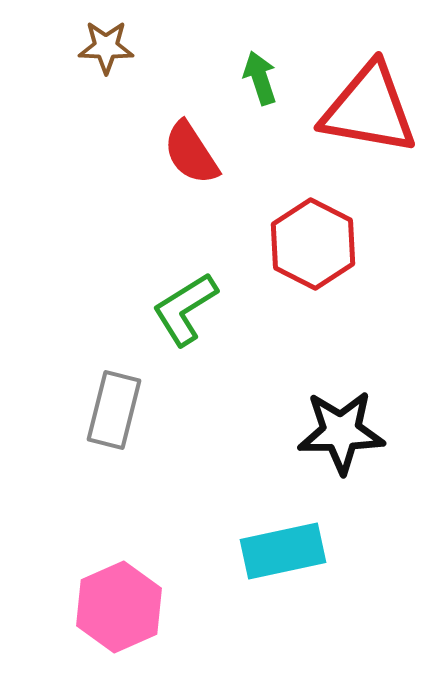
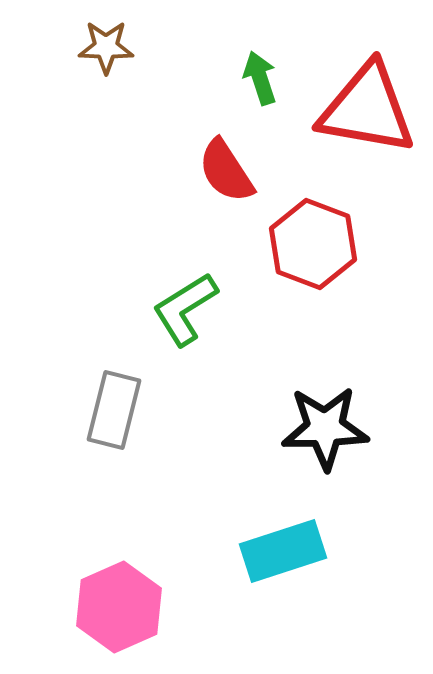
red triangle: moved 2 px left
red semicircle: moved 35 px right, 18 px down
red hexagon: rotated 6 degrees counterclockwise
black star: moved 16 px left, 4 px up
cyan rectangle: rotated 6 degrees counterclockwise
